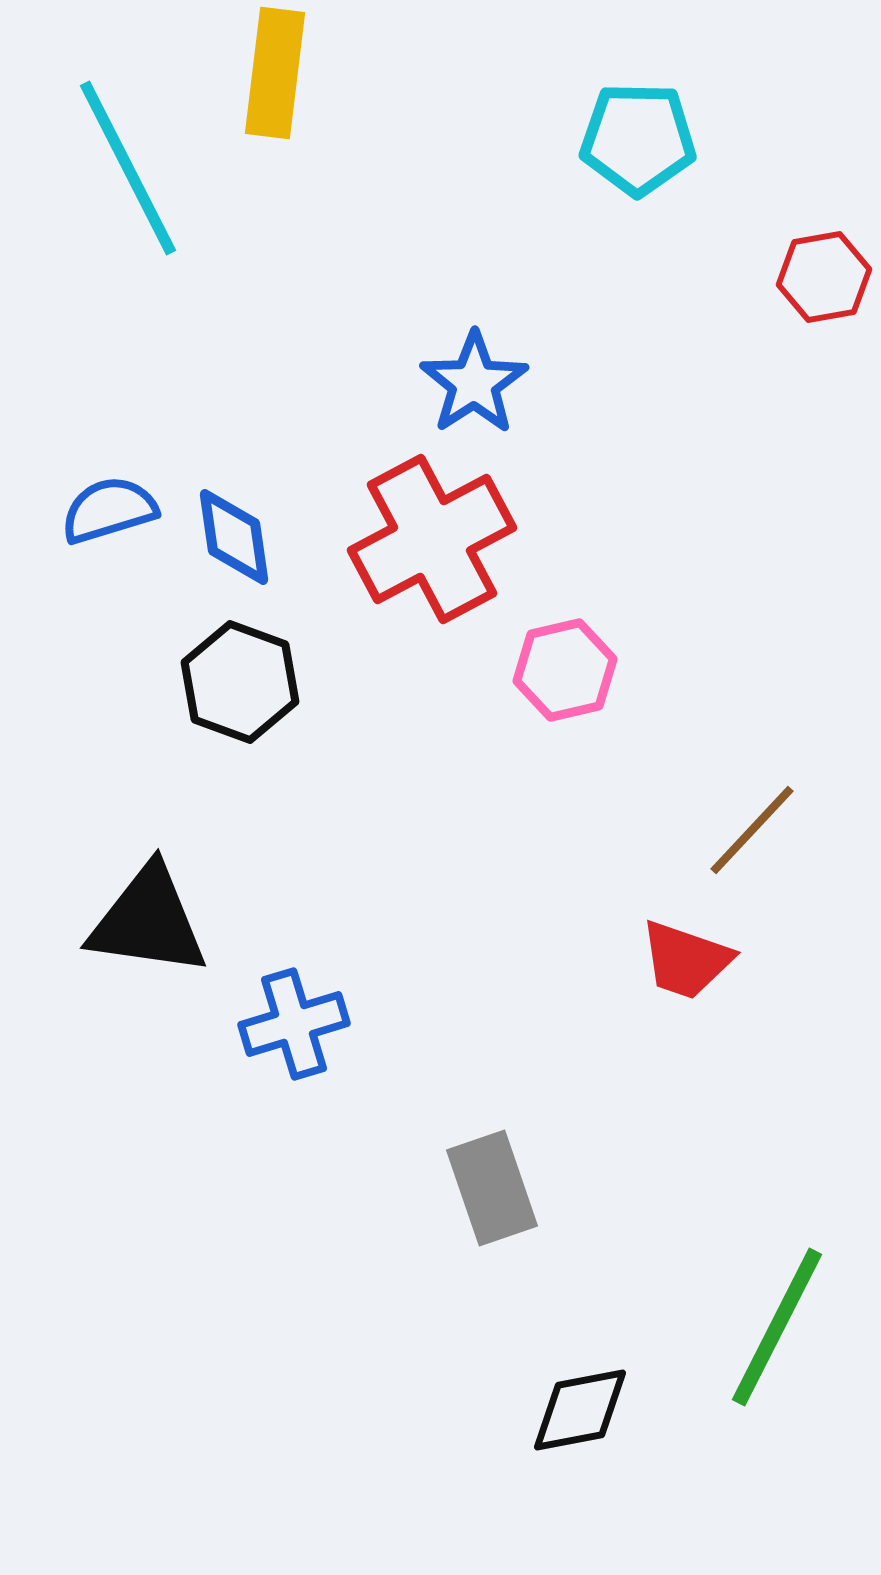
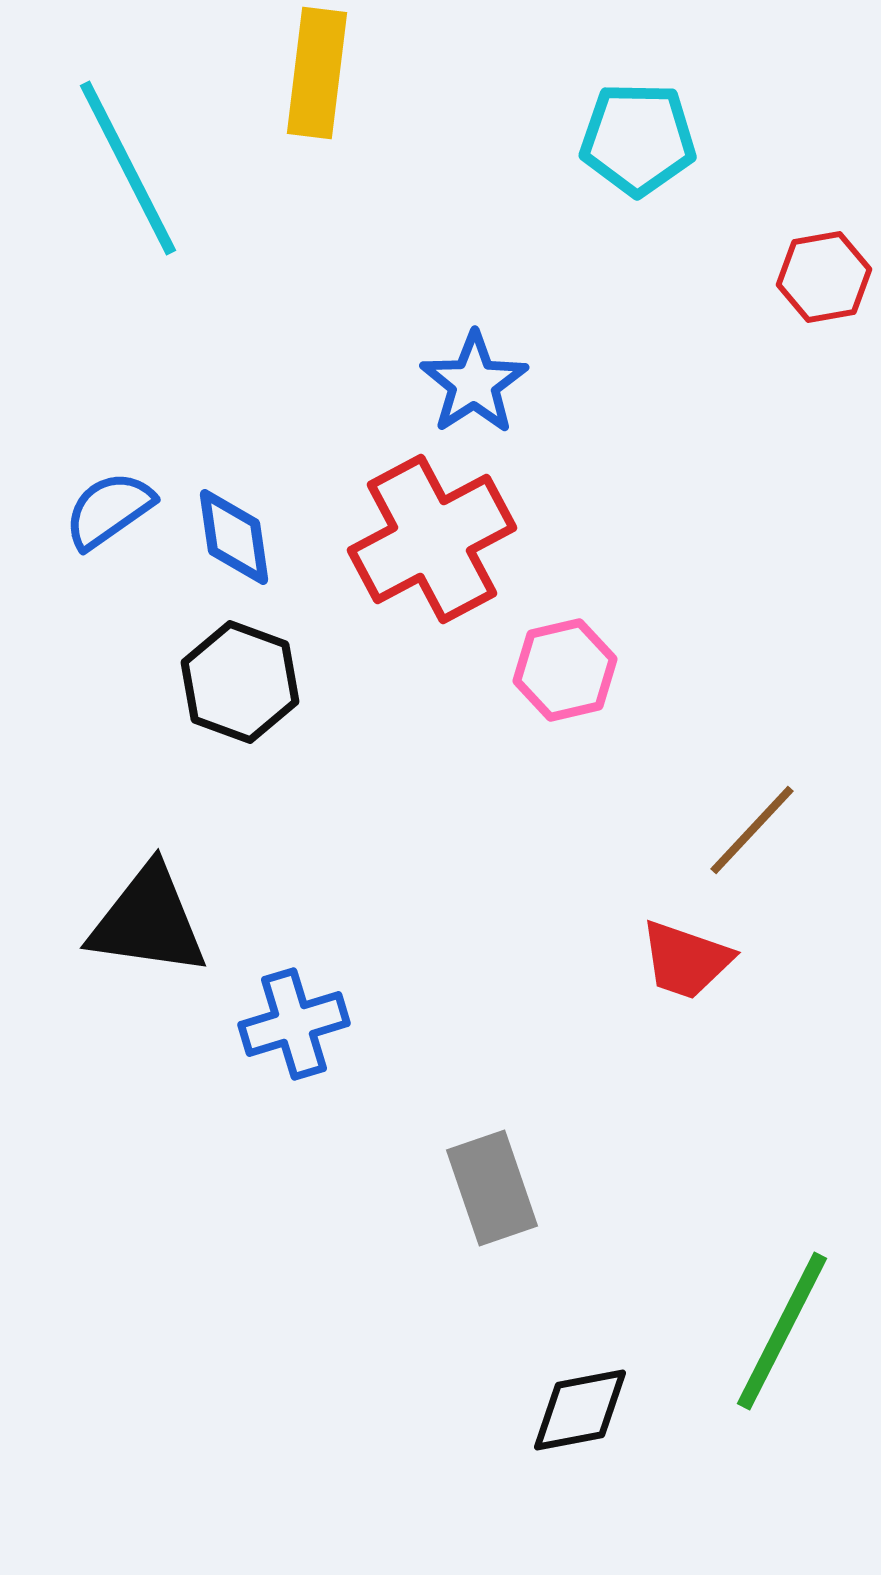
yellow rectangle: moved 42 px right
blue semicircle: rotated 18 degrees counterclockwise
green line: moved 5 px right, 4 px down
